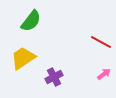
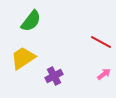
purple cross: moved 1 px up
